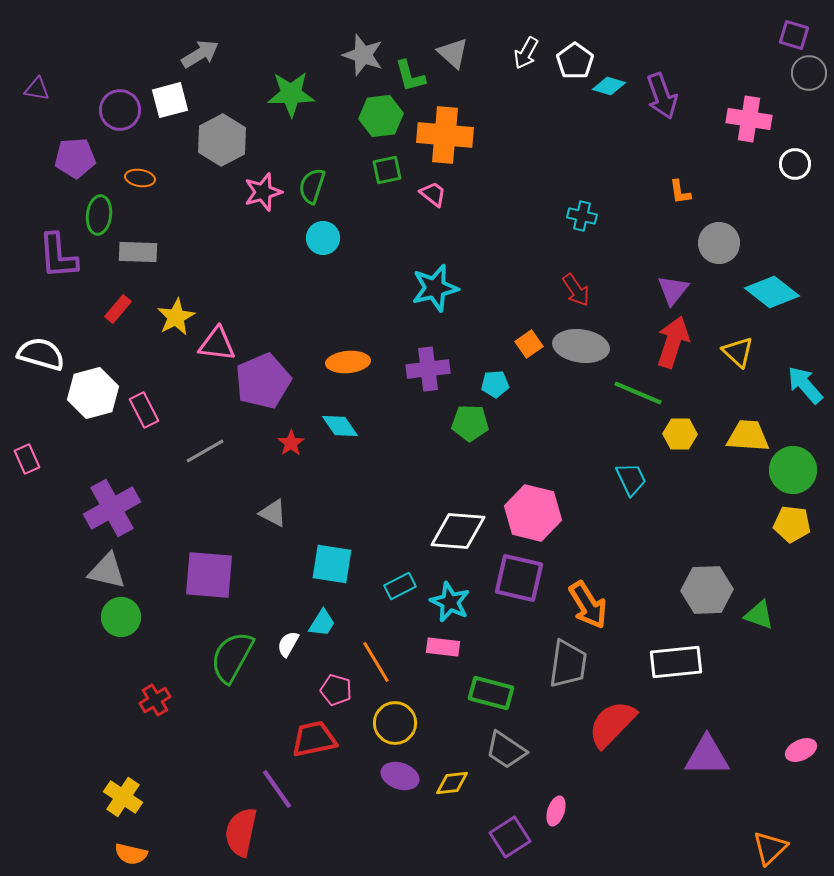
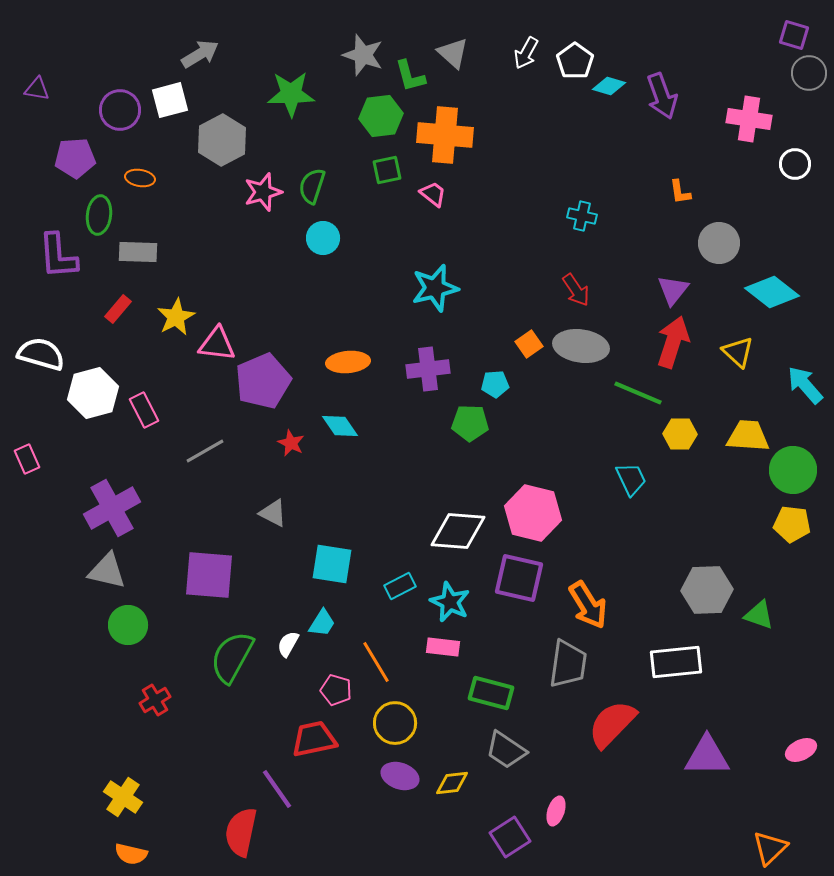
red star at (291, 443): rotated 12 degrees counterclockwise
green circle at (121, 617): moved 7 px right, 8 px down
